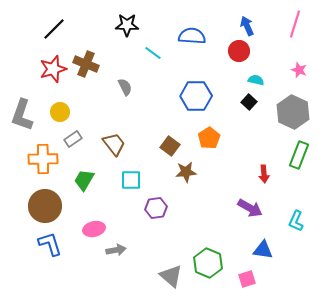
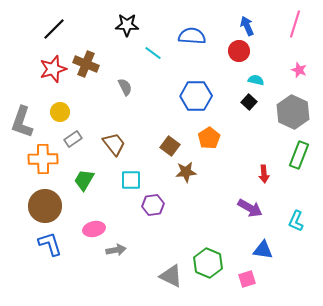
gray L-shape: moved 7 px down
purple hexagon: moved 3 px left, 3 px up
gray triangle: rotated 15 degrees counterclockwise
